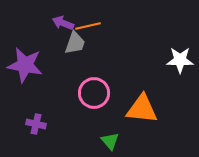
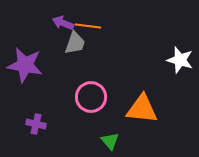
orange line: rotated 20 degrees clockwise
white star: rotated 16 degrees clockwise
pink circle: moved 3 px left, 4 px down
